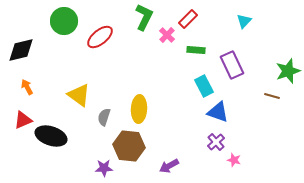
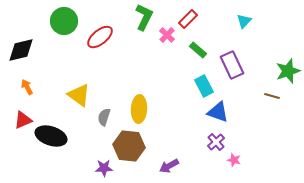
green rectangle: moved 2 px right; rotated 36 degrees clockwise
